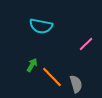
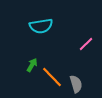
cyan semicircle: rotated 20 degrees counterclockwise
